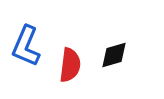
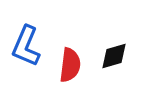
black diamond: moved 1 px down
